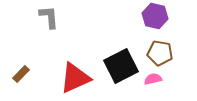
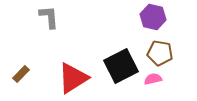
purple hexagon: moved 2 px left, 1 px down
red triangle: moved 2 px left; rotated 8 degrees counterclockwise
